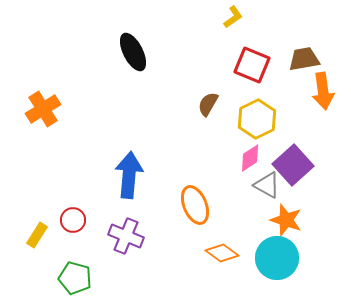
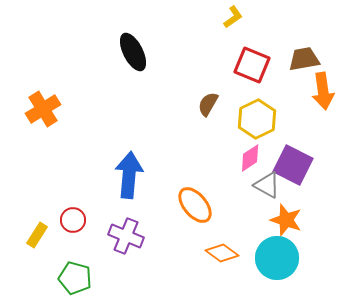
purple square: rotated 21 degrees counterclockwise
orange ellipse: rotated 18 degrees counterclockwise
